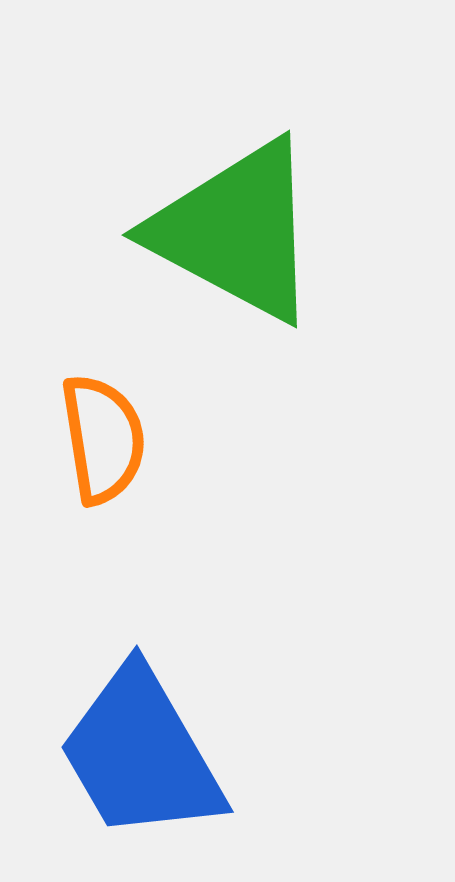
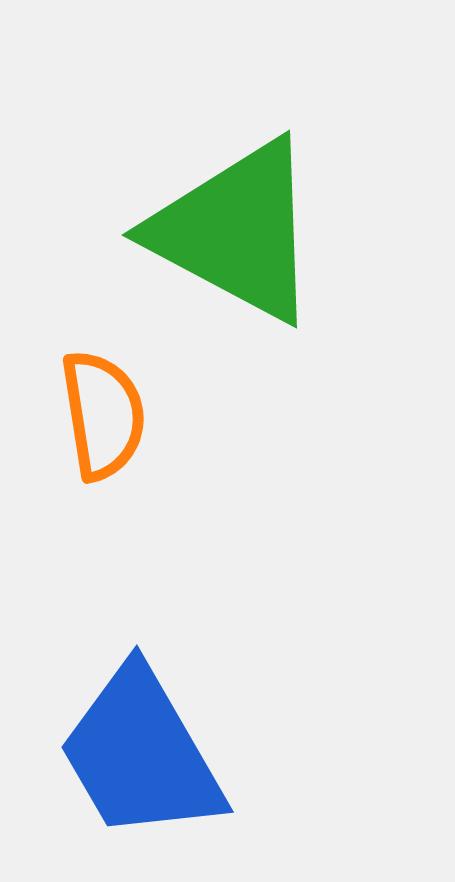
orange semicircle: moved 24 px up
